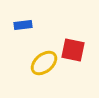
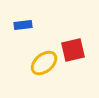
red square: rotated 25 degrees counterclockwise
